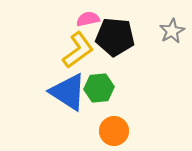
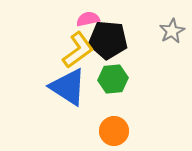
black pentagon: moved 7 px left, 3 px down
green hexagon: moved 14 px right, 9 px up
blue triangle: moved 5 px up
